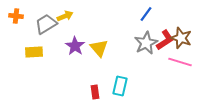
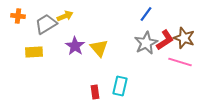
orange cross: moved 2 px right
brown star: moved 3 px right
